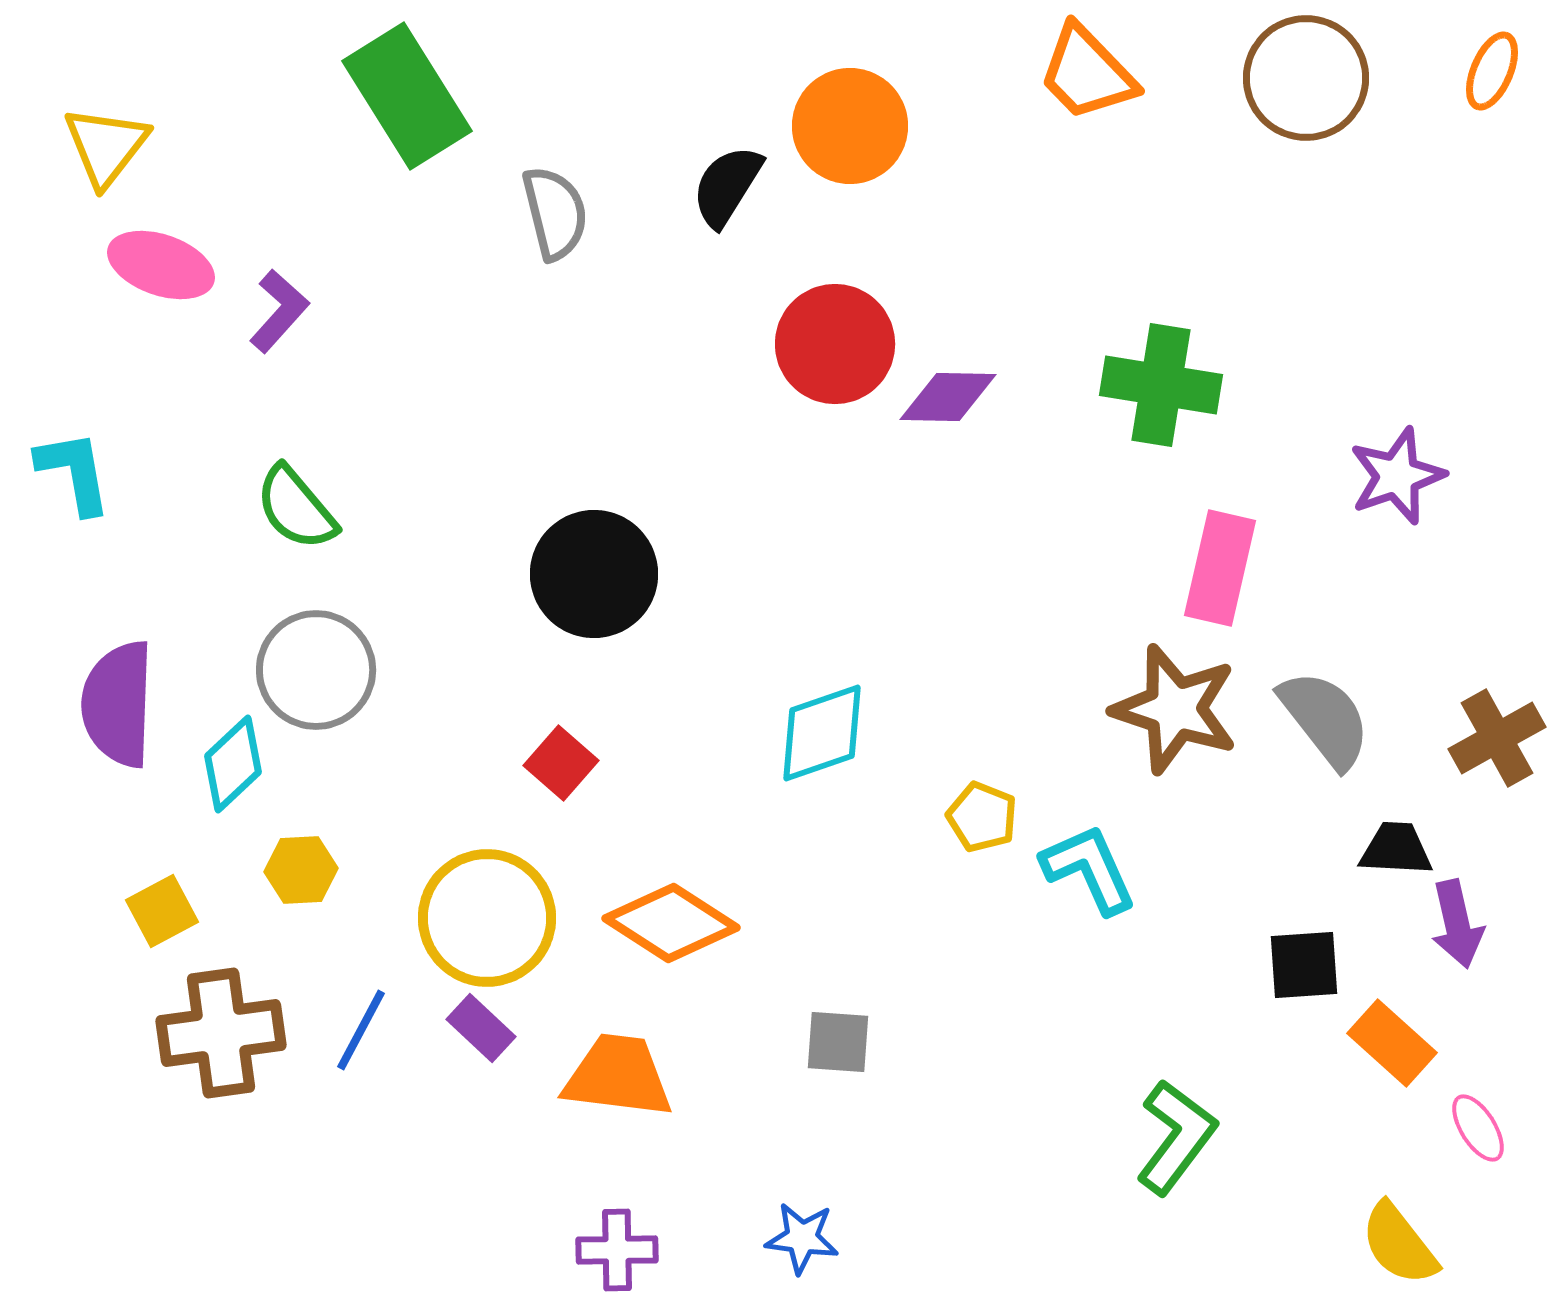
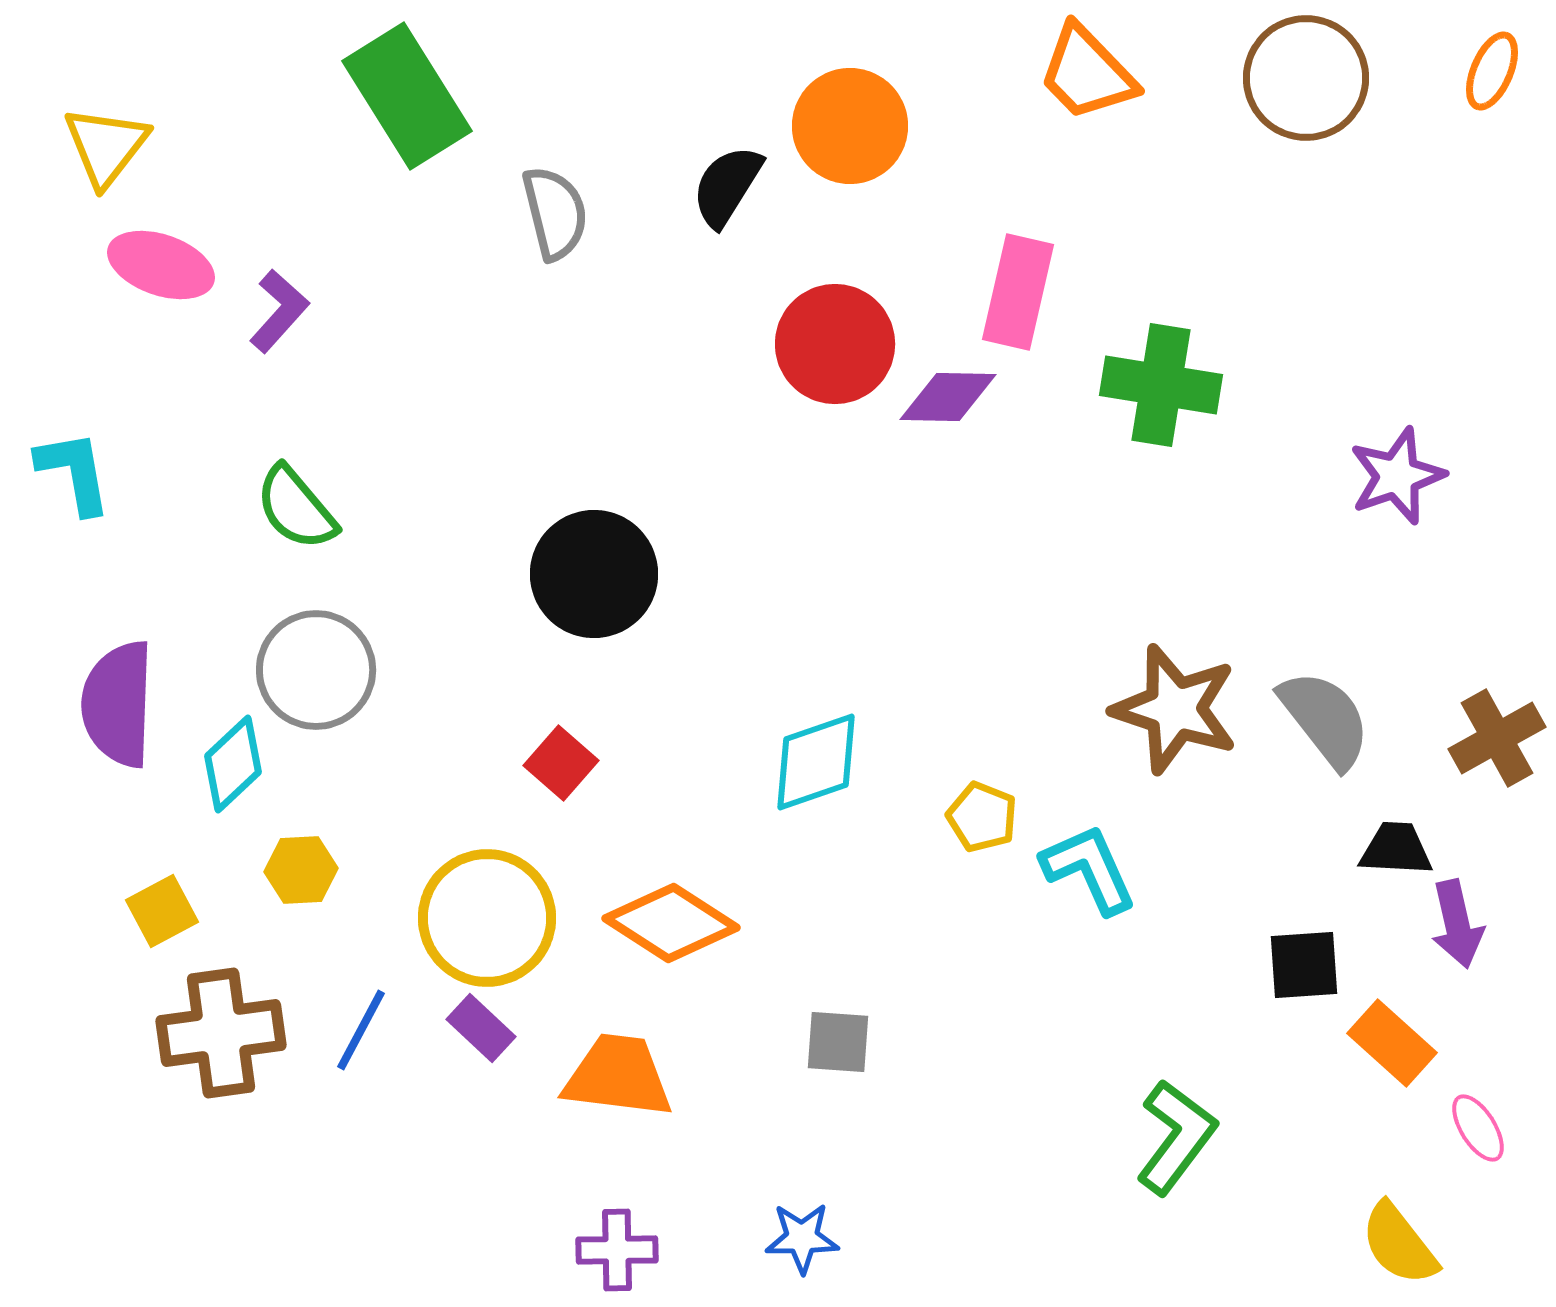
pink rectangle at (1220, 568): moved 202 px left, 276 px up
cyan diamond at (822, 733): moved 6 px left, 29 px down
blue star at (802, 1238): rotated 8 degrees counterclockwise
